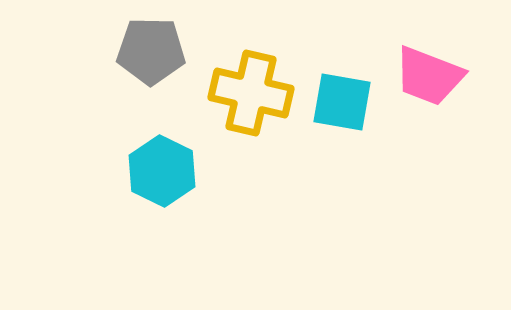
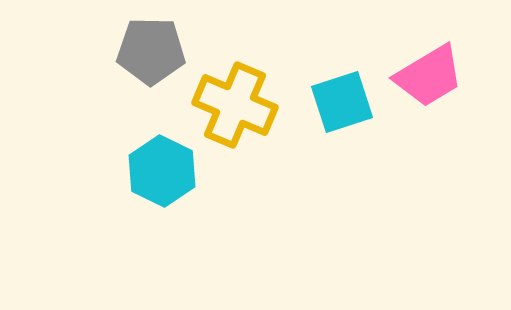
pink trapezoid: rotated 52 degrees counterclockwise
yellow cross: moved 16 px left, 12 px down; rotated 10 degrees clockwise
cyan square: rotated 28 degrees counterclockwise
